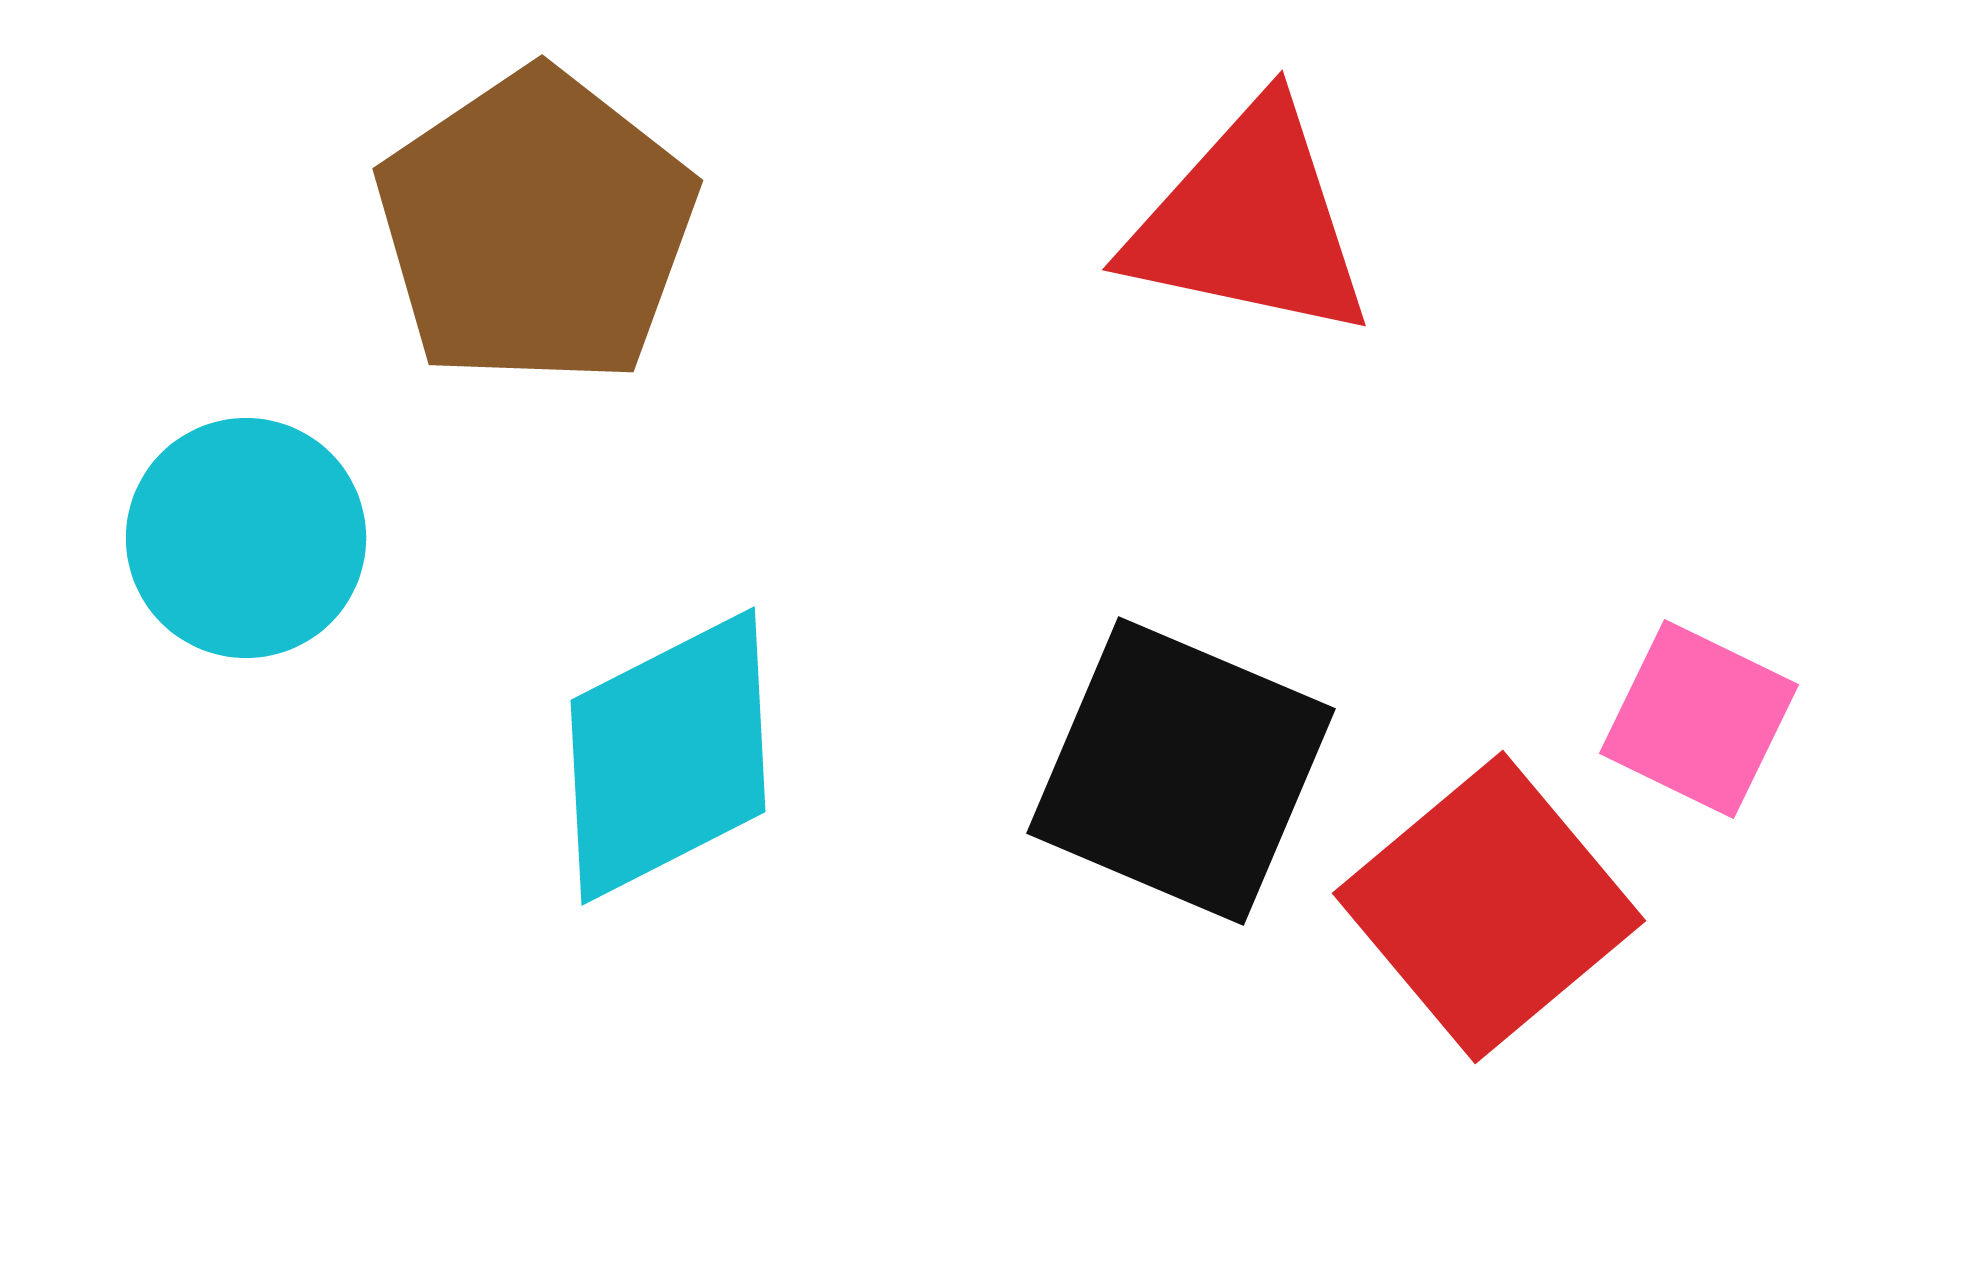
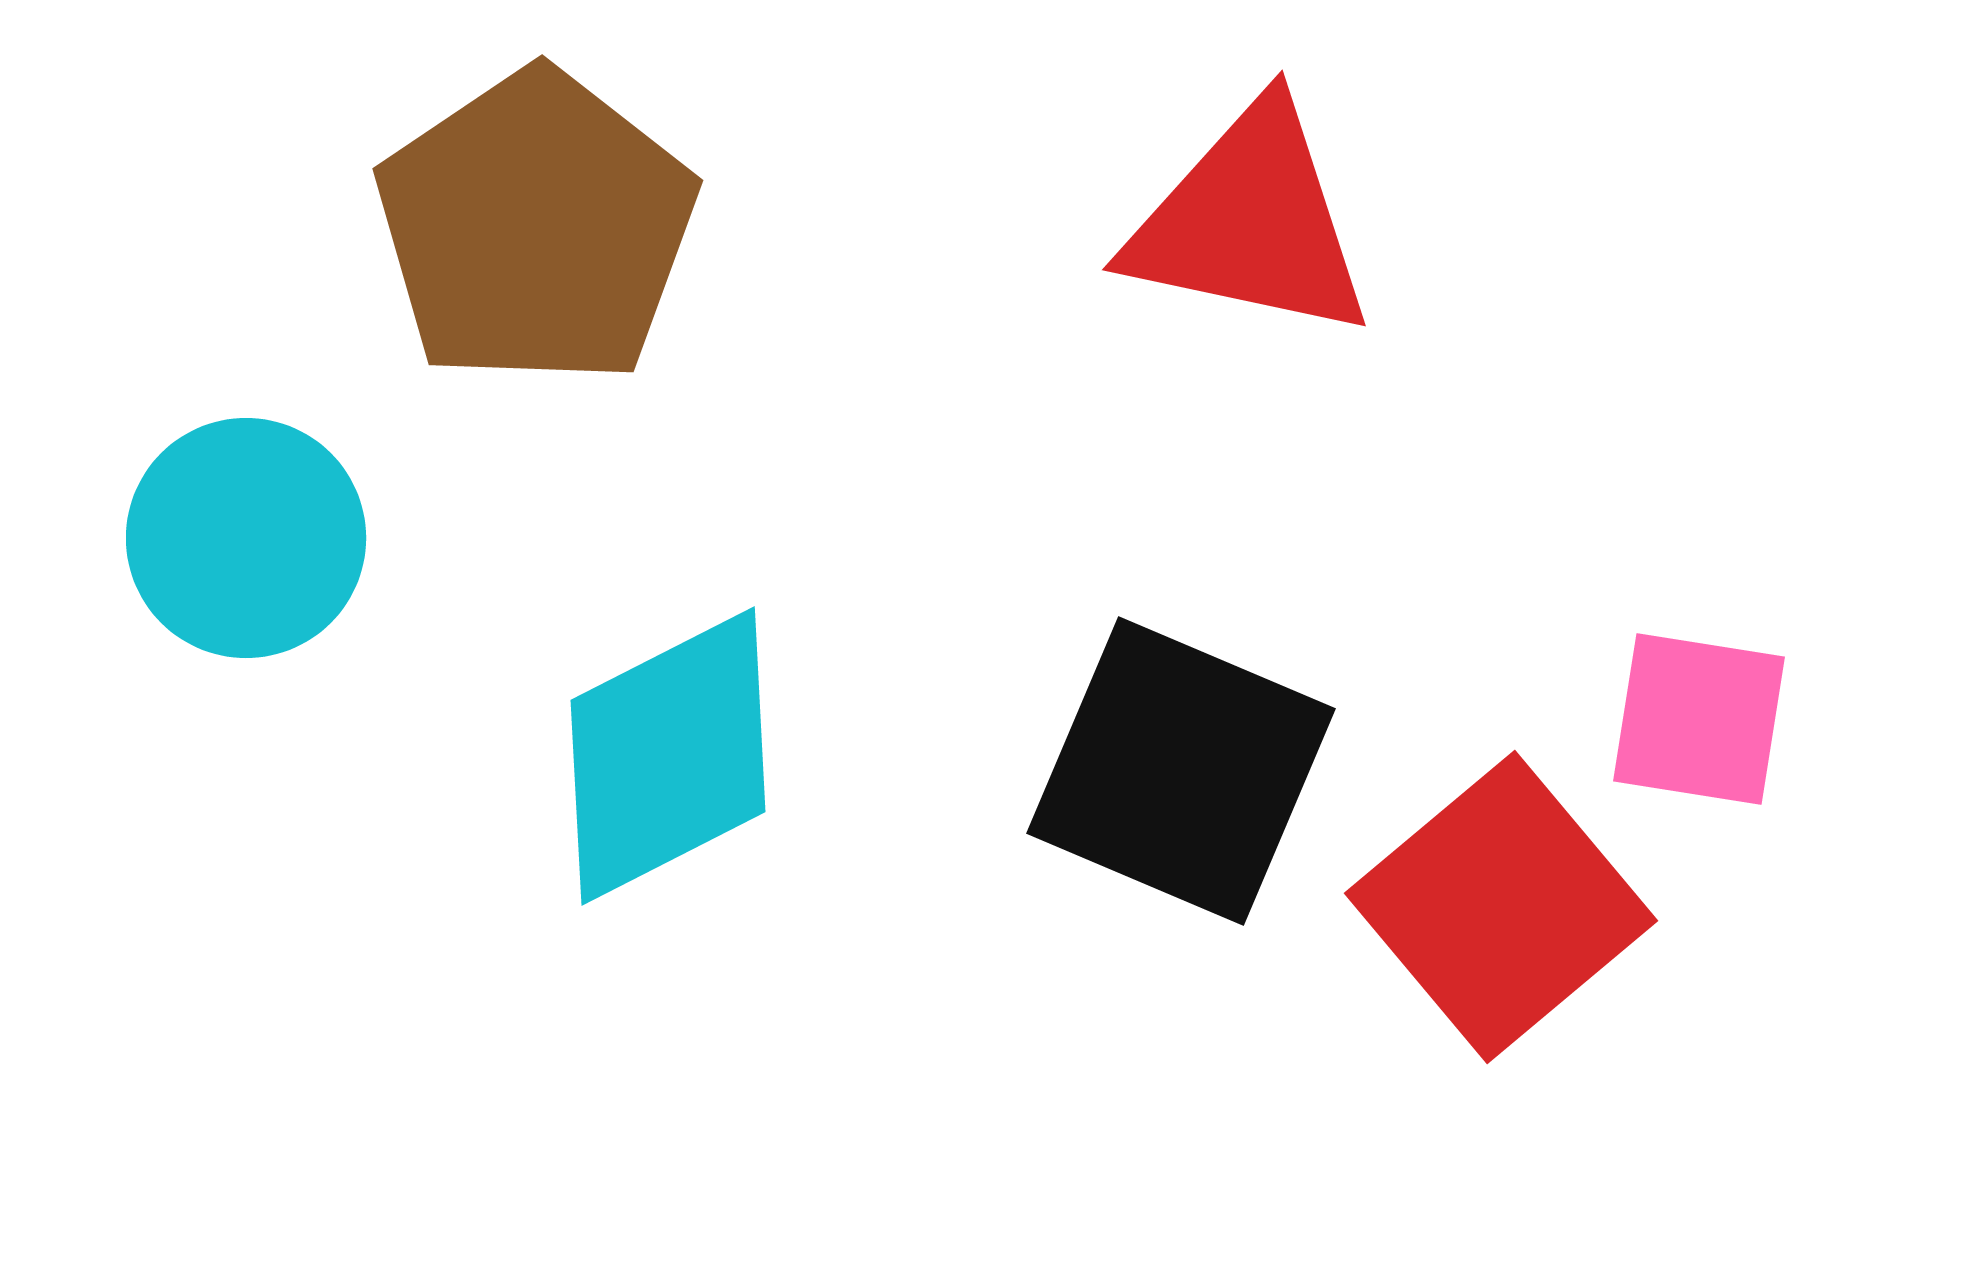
pink square: rotated 17 degrees counterclockwise
red square: moved 12 px right
